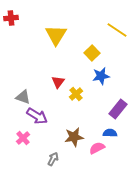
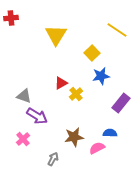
red triangle: moved 3 px right, 1 px down; rotated 24 degrees clockwise
gray triangle: moved 1 px right, 1 px up
purple rectangle: moved 3 px right, 6 px up
pink cross: moved 1 px down
